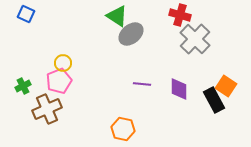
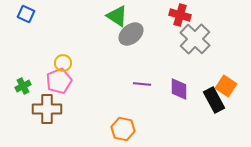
brown cross: rotated 24 degrees clockwise
